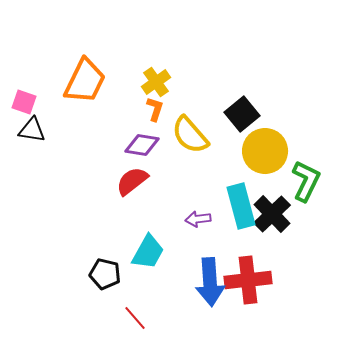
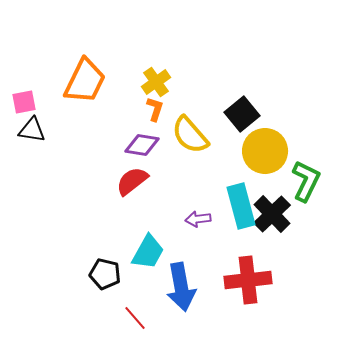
pink square: rotated 30 degrees counterclockwise
blue arrow: moved 29 px left, 5 px down; rotated 6 degrees counterclockwise
